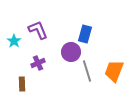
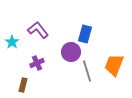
purple L-shape: rotated 15 degrees counterclockwise
cyan star: moved 2 px left, 1 px down
purple cross: moved 1 px left
orange trapezoid: moved 6 px up
brown rectangle: moved 1 px right, 1 px down; rotated 16 degrees clockwise
